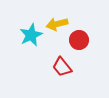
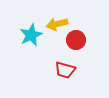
red circle: moved 3 px left
red trapezoid: moved 3 px right, 3 px down; rotated 35 degrees counterclockwise
